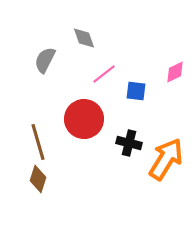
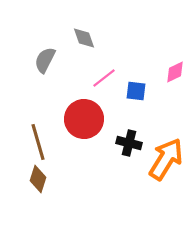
pink line: moved 4 px down
